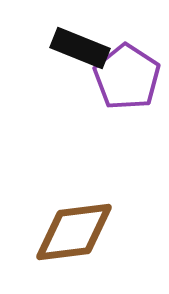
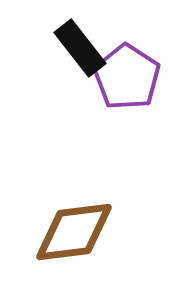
black rectangle: rotated 30 degrees clockwise
